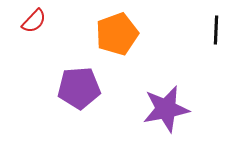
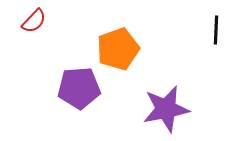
orange pentagon: moved 1 px right, 15 px down
